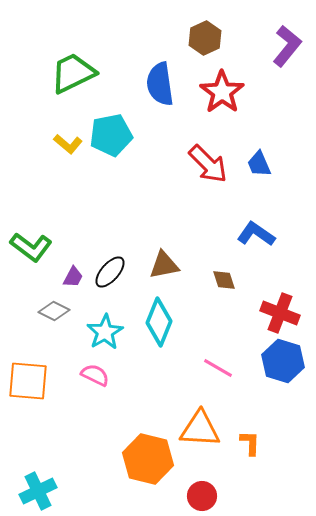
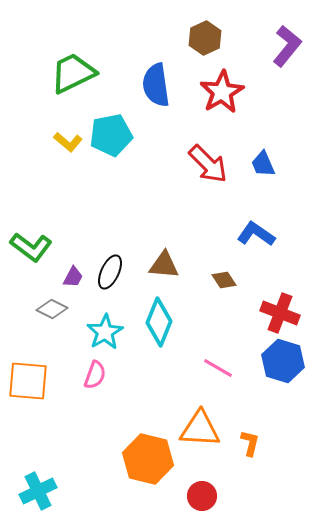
blue semicircle: moved 4 px left, 1 px down
red star: rotated 6 degrees clockwise
yellow L-shape: moved 2 px up
blue trapezoid: moved 4 px right
brown triangle: rotated 16 degrees clockwise
black ellipse: rotated 16 degrees counterclockwise
brown diamond: rotated 15 degrees counterclockwise
gray diamond: moved 2 px left, 2 px up
pink semicircle: rotated 84 degrees clockwise
orange L-shape: rotated 12 degrees clockwise
